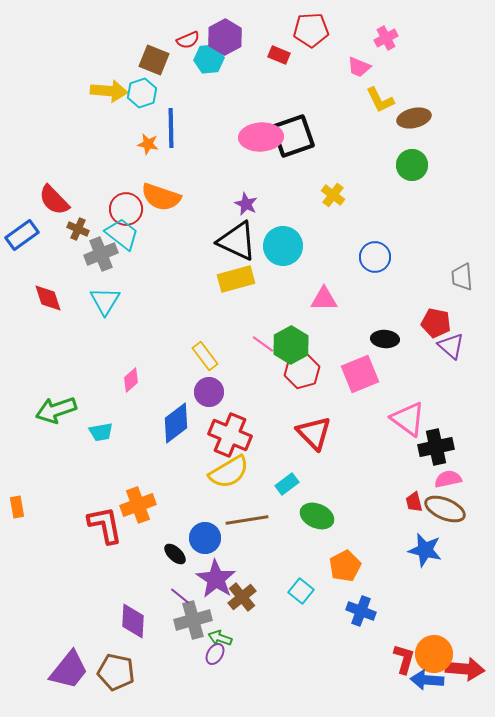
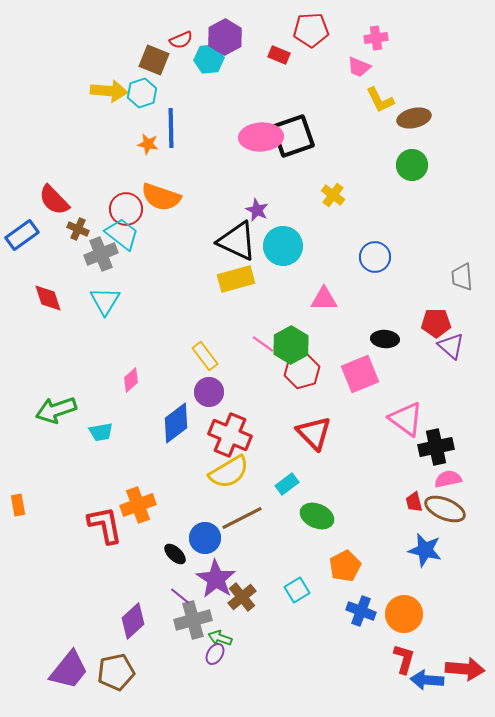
pink cross at (386, 38): moved 10 px left; rotated 20 degrees clockwise
red semicircle at (188, 40): moved 7 px left
purple star at (246, 204): moved 11 px right, 6 px down
red pentagon at (436, 323): rotated 12 degrees counterclockwise
pink triangle at (408, 419): moved 2 px left
orange rectangle at (17, 507): moved 1 px right, 2 px up
brown line at (247, 520): moved 5 px left, 2 px up; rotated 18 degrees counterclockwise
cyan square at (301, 591): moved 4 px left, 1 px up; rotated 20 degrees clockwise
purple diamond at (133, 621): rotated 45 degrees clockwise
orange circle at (434, 654): moved 30 px left, 40 px up
brown pentagon at (116, 672): rotated 24 degrees counterclockwise
